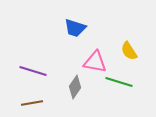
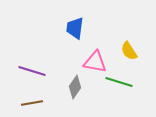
blue trapezoid: rotated 80 degrees clockwise
purple line: moved 1 px left
